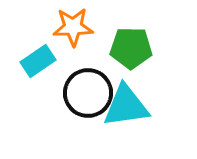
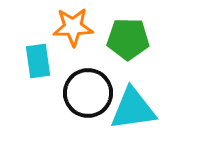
green pentagon: moved 3 px left, 9 px up
cyan rectangle: rotated 64 degrees counterclockwise
cyan triangle: moved 7 px right, 3 px down
